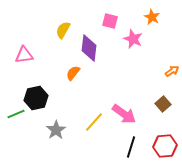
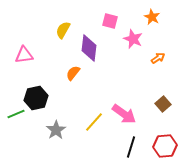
orange arrow: moved 14 px left, 13 px up
